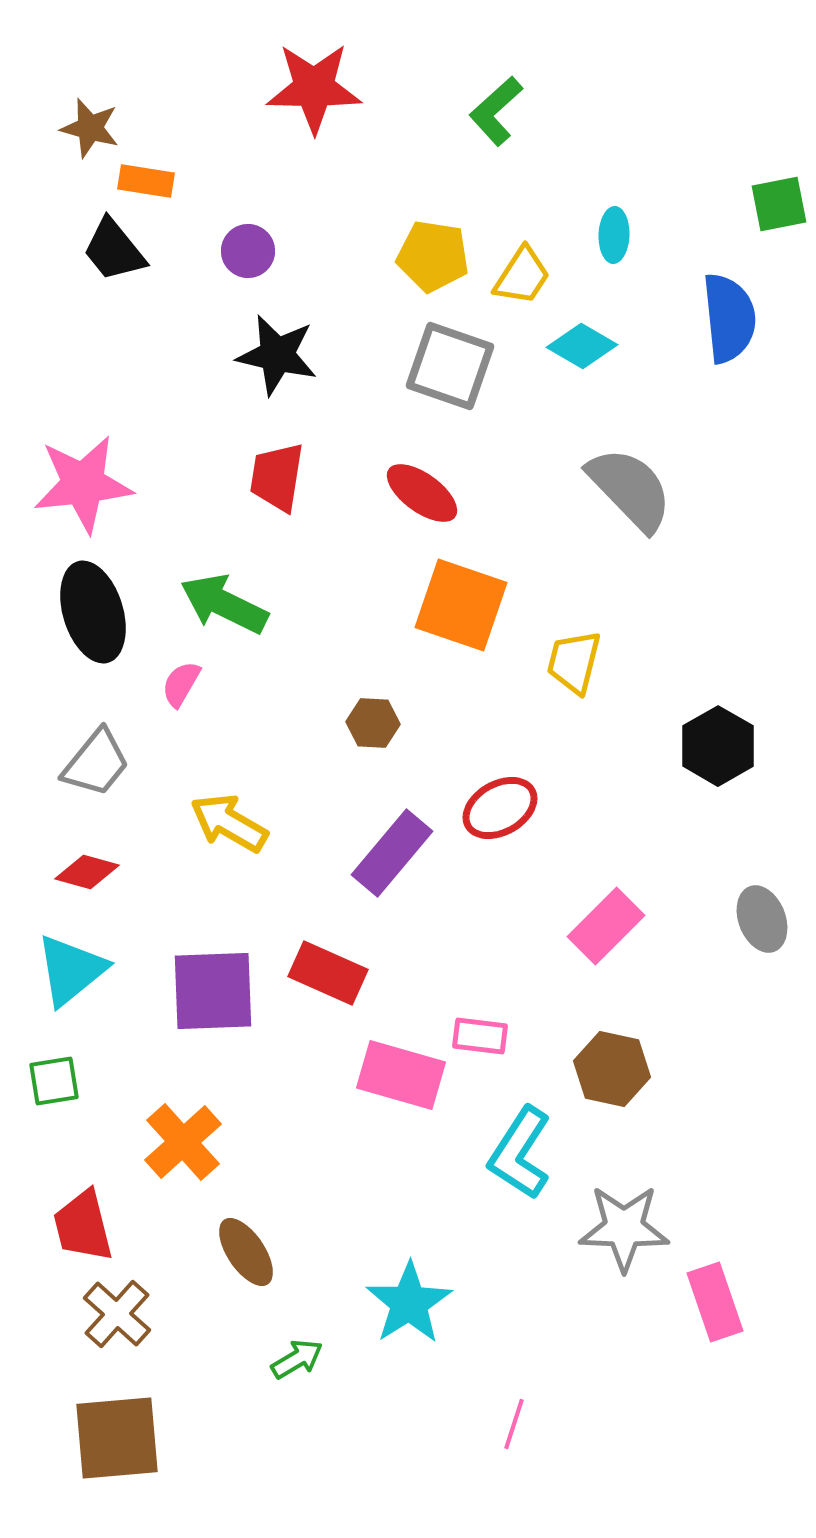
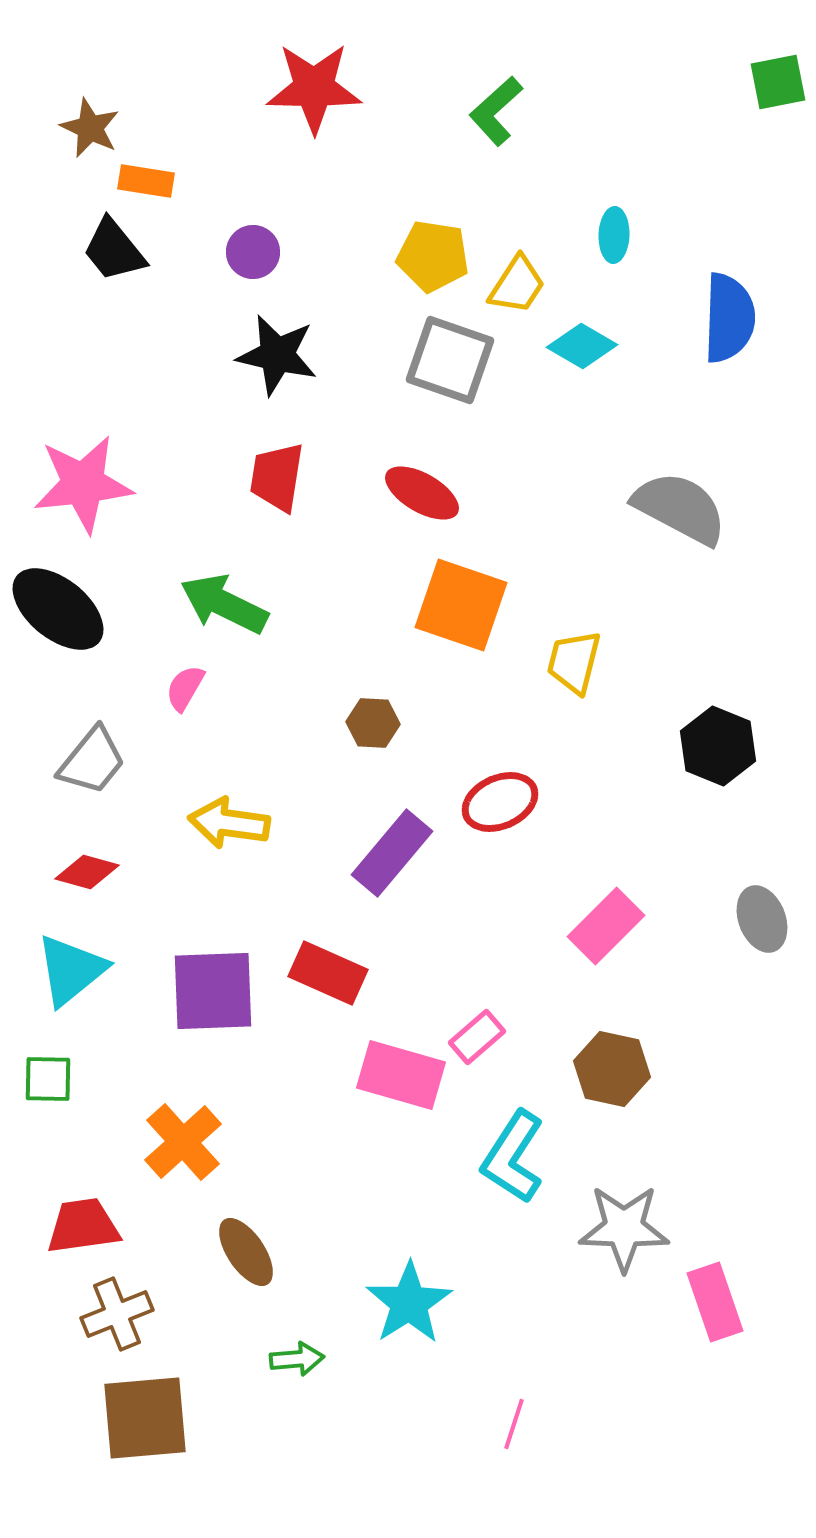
brown star at (90, 128): rotated 10 degrees clockwise
green square at (779, 204): moved 1 px left, 122 px up
purple circle at (248, 251): moved 5 px right, 1 px down
yellow trapezoid at (522, 276): moved 5 px left, 9 px down
blue semicircle at (729, 318): rotated 8 degrees clockwise
gray square at (450, 366): moved 6 px up
gray semicircle at (630, 489): moved 50 px right, 19 px down; rotated 18 degrees counterclockwise
red ellipse at (422, 493): rotated 6 degrees counterclockwise
black ellipse at (93, 612): moved 35 px left, 3 px up; rotated 34 degrees counterclockwise
pink semicircle at (181, 684): moved 4 px right, 4 px down
black hexagon at (718, 746): rotated 8 degrees counterclockwise
gray trapezoid at (96, 763): moved 4 px left, 2 px up
red ellipse at (500, 808): moved 6 px up; rotated 6 degrees clockwise
yellow arrow at (229, 823): rotated 22 degrees counterclockwise
pink rectangle at (480, 1036): moved 3 px left, 1 px down; rotated 48 degrees counterclockwise
green square at (54, 1081): moved 6 px left, 2 px up; rotated 10 degrees clockwise
cyan L-shape at (520, 1153): moved 7 px left, 4 px down
red trapezoid at (83, 1226): rotated 96 degrees clockwise
brown cross at (117, 1314): rotated 26 degrees clockwise
green arrow at (297, 1359): rotated 26 degrees clockwise
brown square at (117, 1438): moved 28 px right, 20 px up
